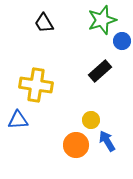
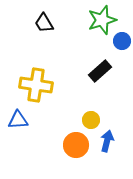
blue arrow: rotated 45 degrees clockwise
